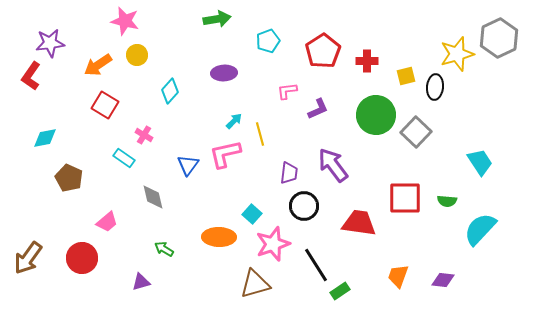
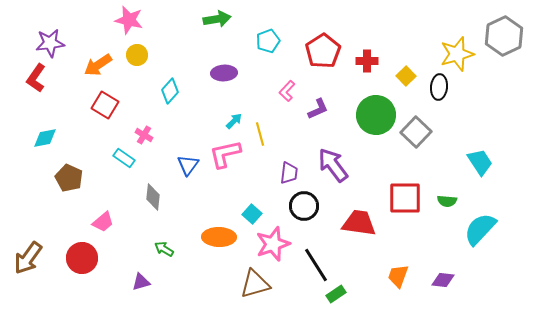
pink star at (125, 21): moved 4 px right, 1 px up
gray hexagon at (499, 38): moved 5 px right, 2 px up
red L-shape at (31, 76): moved 5 px right, 2 px down
yellow square at (406, 76): rotated 30 degrees counterclockwise
black ellipse at (435, 87): moved 4 px right
pink L-shape at (287, 91): rotated 40 degrees counterclockwise
gray diamond at (153, 197): rotated 20 degrees clockwise
pink trapezoid at (107, 222): moved 4 px left
green rectangle at (340, 291): moved 4 px left, 3 px down
